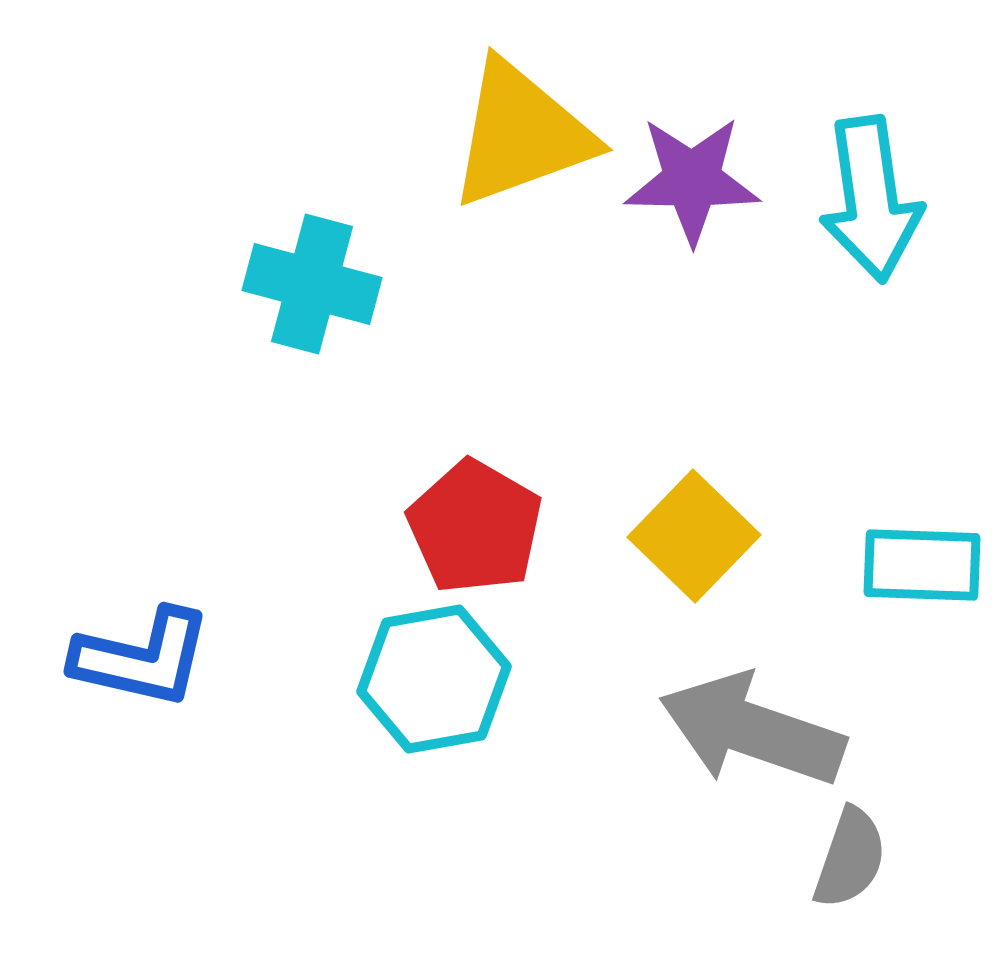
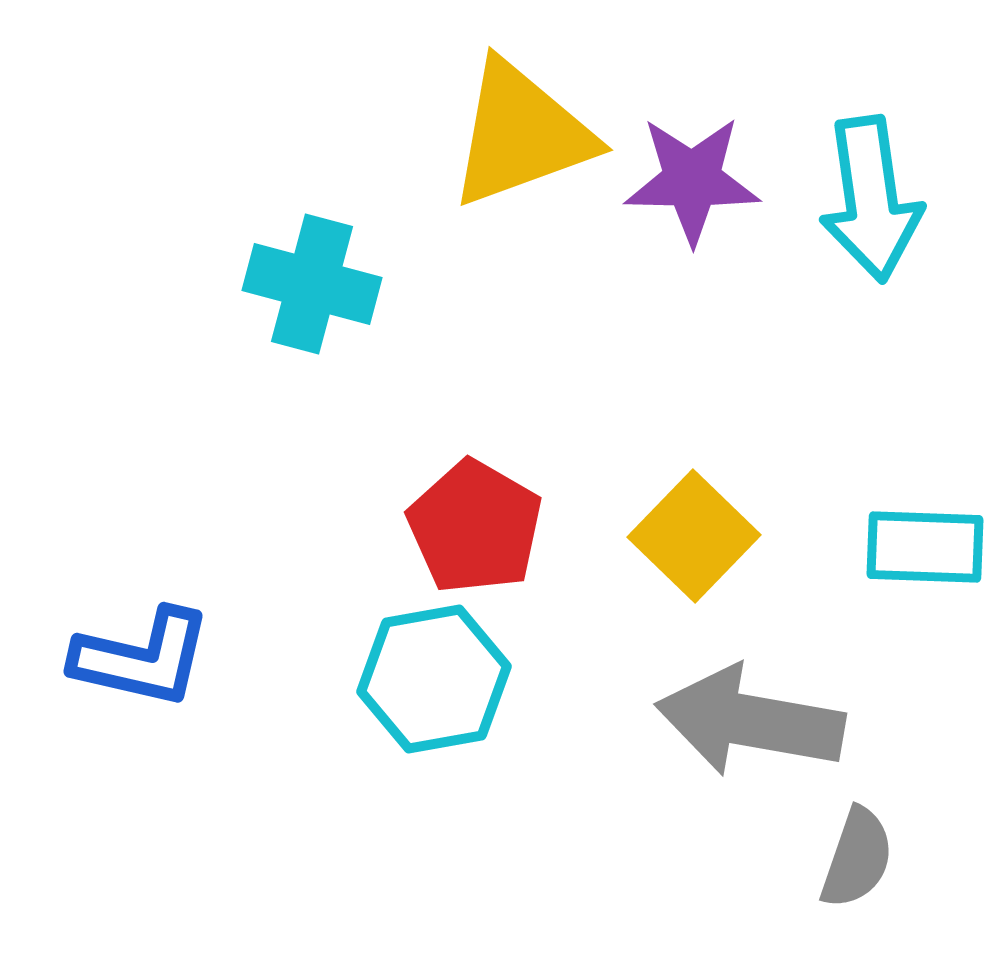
cyan rectangle: moved 3 px right, 18 px up
gray arrow: moved 2 px left, 9 px up; rotated 9 degrees counterclockwise
gray semicircle: moved 7 px right
